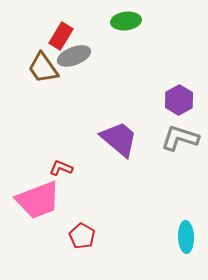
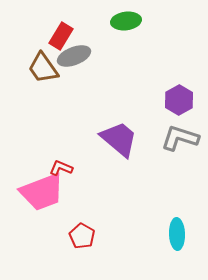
pink trapezoid: moved 4 px right, 8 px up
cyan ellipse: moved 9 px left, 3 px up
